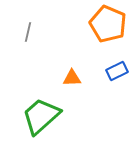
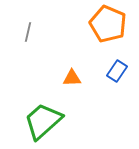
blue rectangle: rotated 30 degrees counterclockwise
green trapezoid: moved 2 px right, 5 px down
